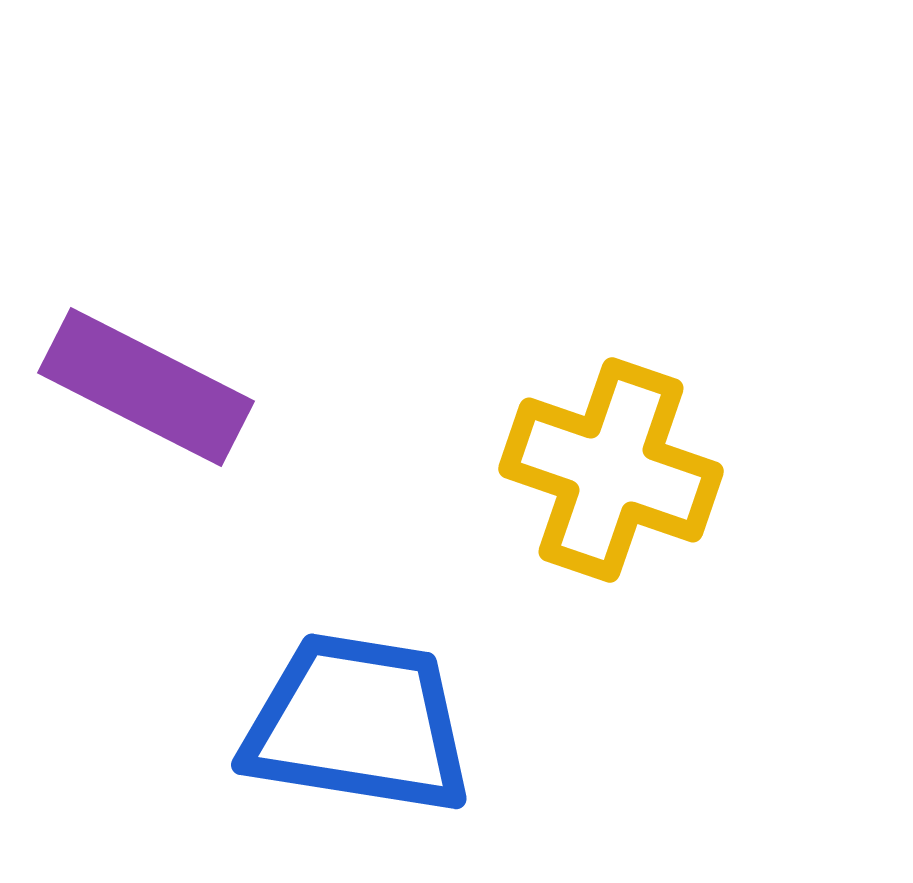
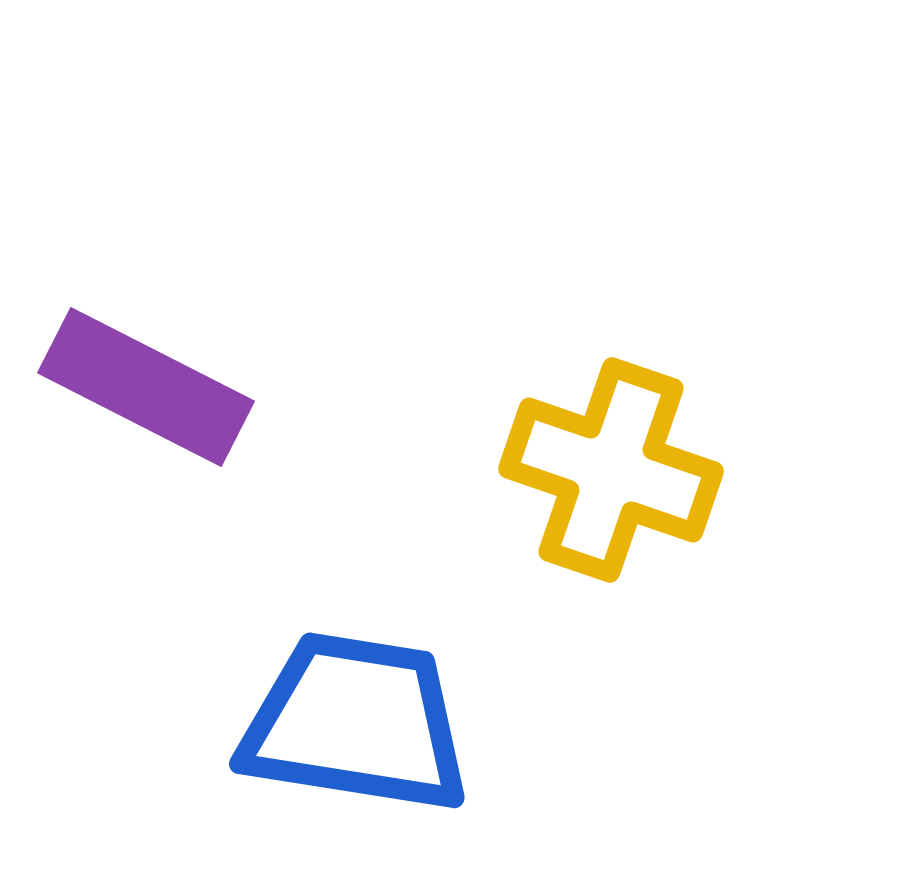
blue trapezoid: moved 2 px left, 1 px up
